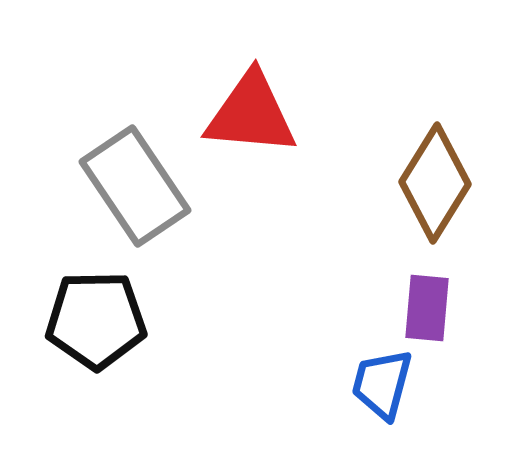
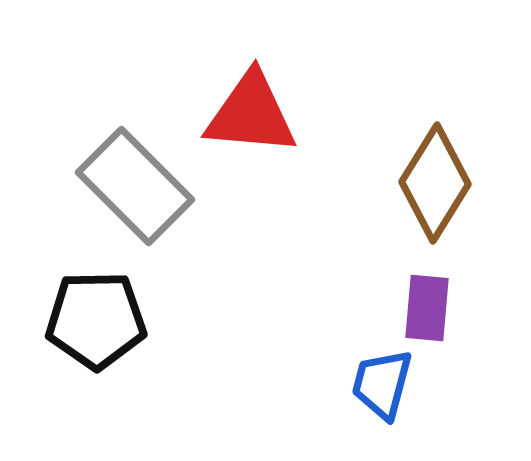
gray rectangle: rotated 11 degrees counterclockwise
